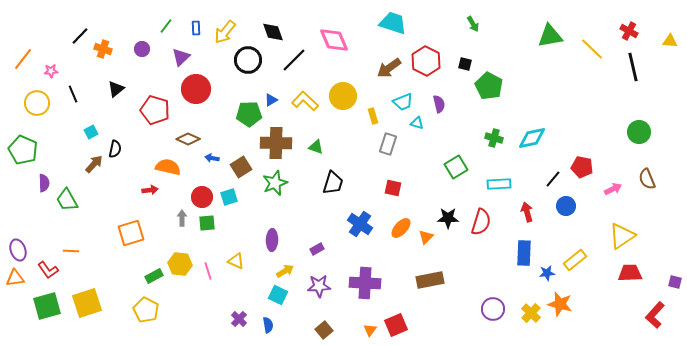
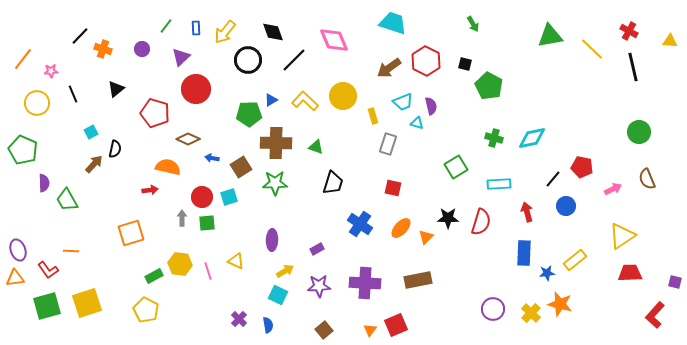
purple semicircle at (439, 104): moved 8 px left, 2 px down
red pentagon at (155, 110): moved 3 px down
green star at (275, 183): rotated 20 degrees clockwise
brown rectangle at (430, 280): moved 12 px left
